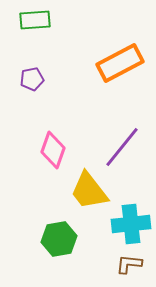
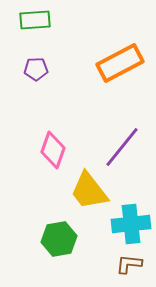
purple pentagon: moved 4 px right, 10 px up; rotated 10 degrees clockwise
